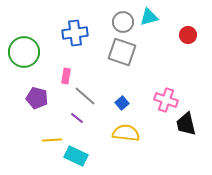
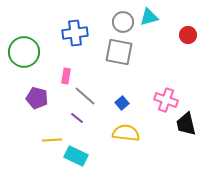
gray square: moved 3 px left; rotated 8 degrees counterclockwise
